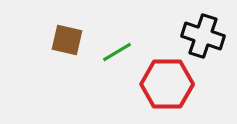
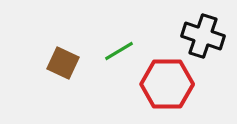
brown square: moved 4 px left, 23 px down; rotated 12 degrees clockwise
green line: moved 2 px right, 1 px up
